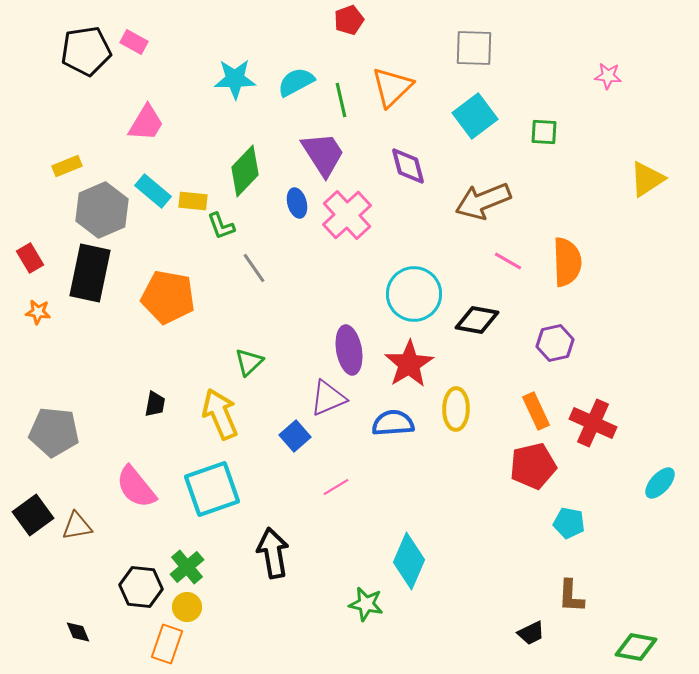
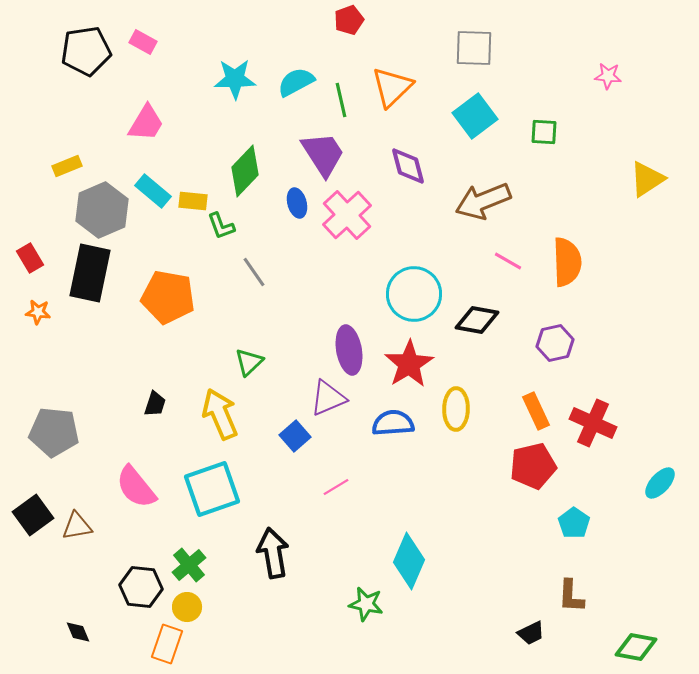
pink rectangle at (134, 42): moved 9 px right
gray line at (254, 268): moved 4 px down
black trapezoid at (155, 404): rotated 8 degrees clockwise
cyan pentagon at (569, 523): moved 5 px right; rotated 24 degrees clockwise
green cross at (187, 567): moved 2 px right, 2 px up
